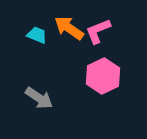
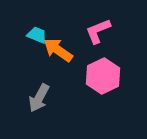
orange arrow: moved 11 px left, 22 px down
gray arrow: rotated 84 degrees clockwise
